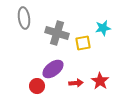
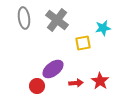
gray cross: moved 13 px up; rotated 20 degrees clockwise
